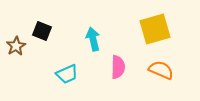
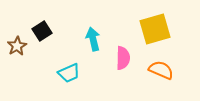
black square: rotated 36 degrees clockwise
brown star: moved 1 px right
pink semicircle: moved 5 px right, 9 px up
cyan trapezoid: moved 2 px right, 1 px up
